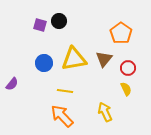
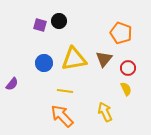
orange pentagon: rotated 15 degrees counterclockwise
